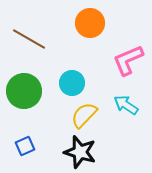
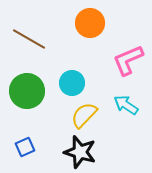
green circle: moved 3 px right
blue square: moved 1 px down
